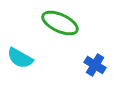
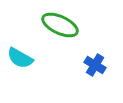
green ellipse: moved 2 px down
